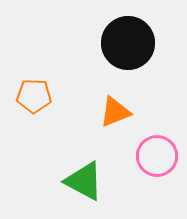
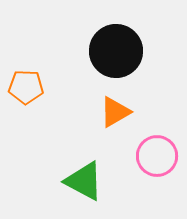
black circle: moved 12 px left, 8 px down
orange pentagon: moved 8 px left, 9 px up
orange triangle: rotated 8 degrees counterclockwise
